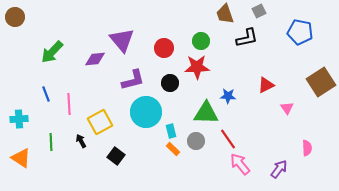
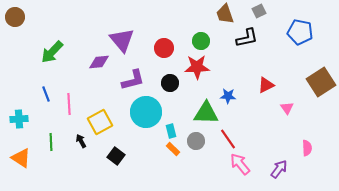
purple diamond: moved 4 px right, 3 px down
